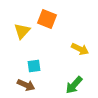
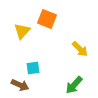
yellow arrow: rotated 18 degrees clockwise
cyan square: moved 1 px left, 2 px down
brown arrow: moved 6 px left
